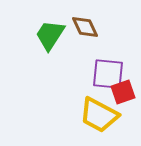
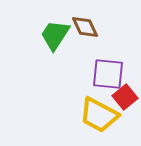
green trapezoid: moved 5 px right
red square: moved 2 px right, 5 px down; rotated 20 degrees counterclockwise
